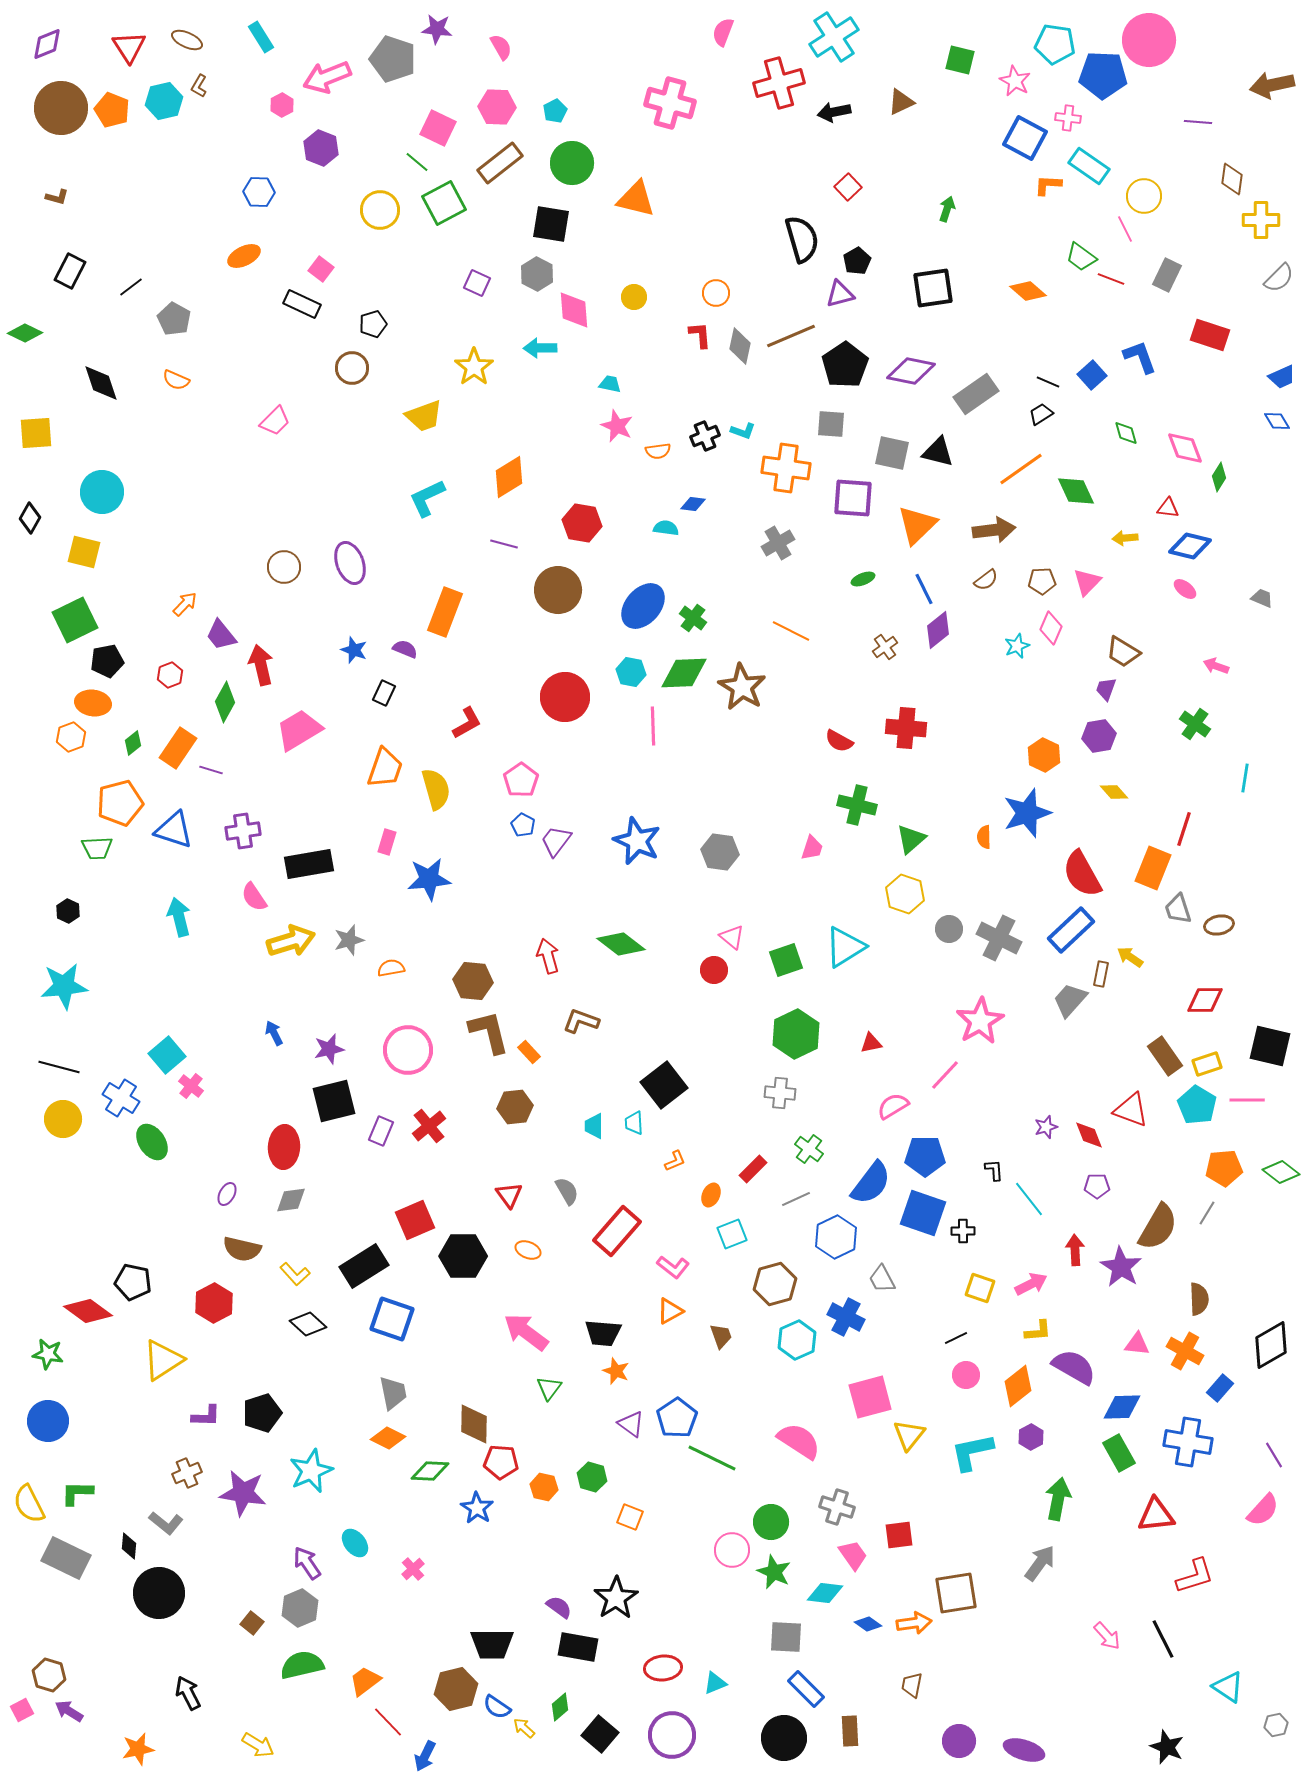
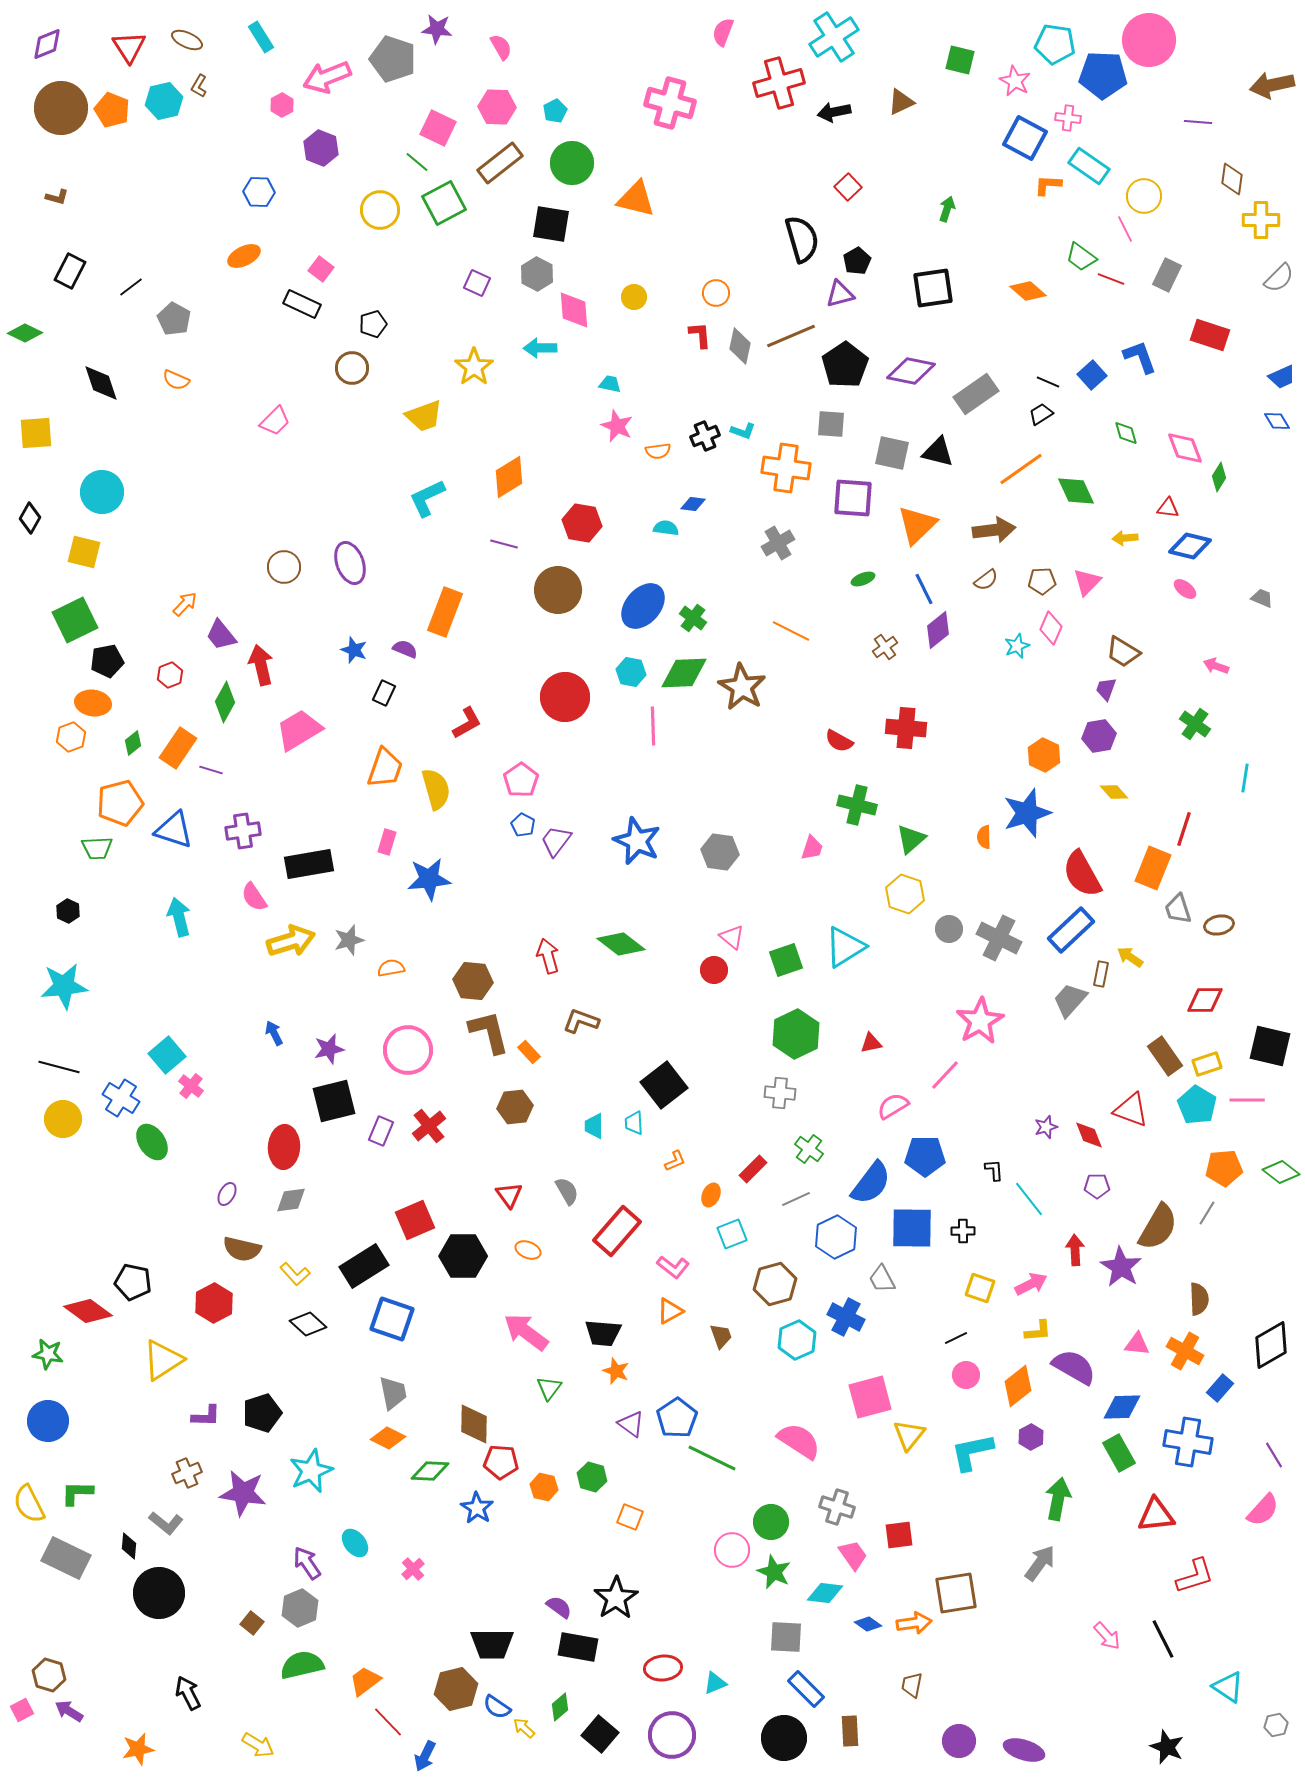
blue square at (923, 1213): moved 11 px left, 15 px down; rotated 18 degrees counterclockwise
